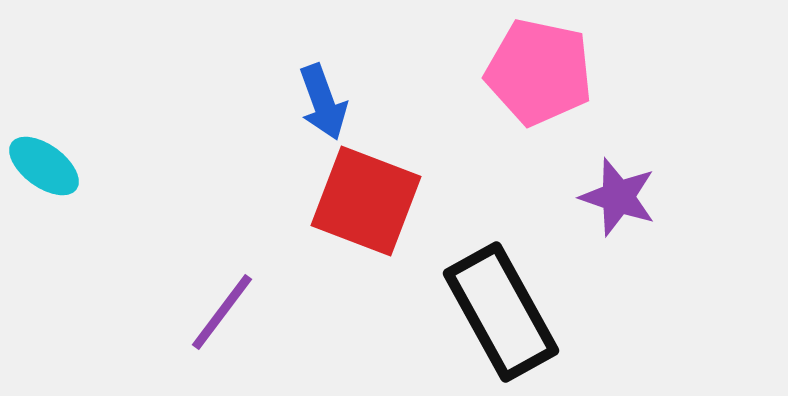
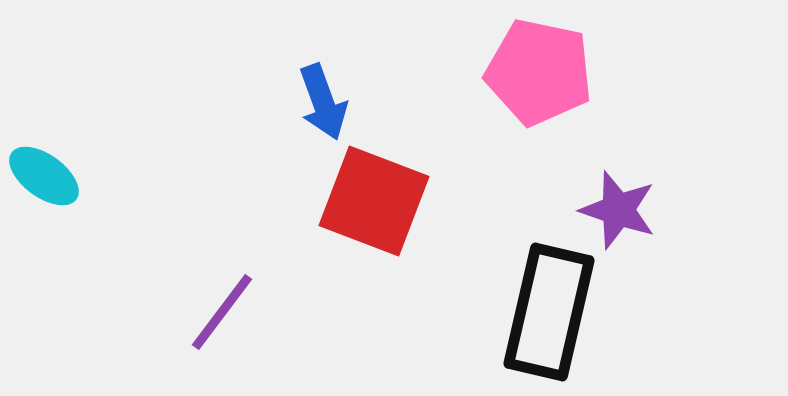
cyan ellipse: moved 10 px down
purple star: moved 13 px down
red square: moved 8 px right
black rectangle: moved 48 px right; rotated 42 degrees clockwise
